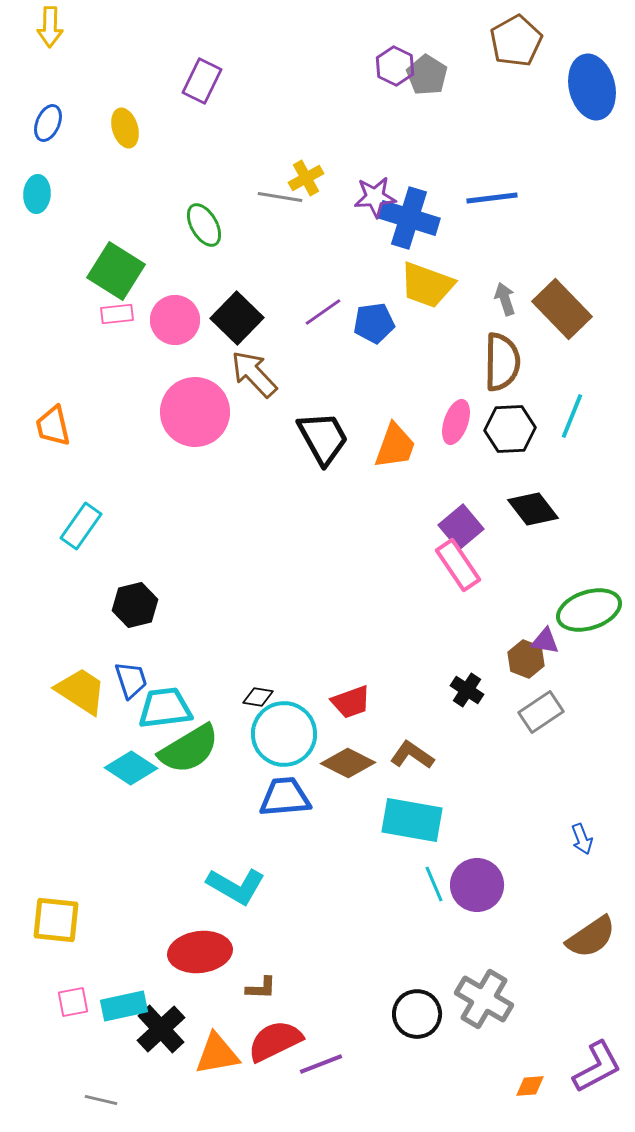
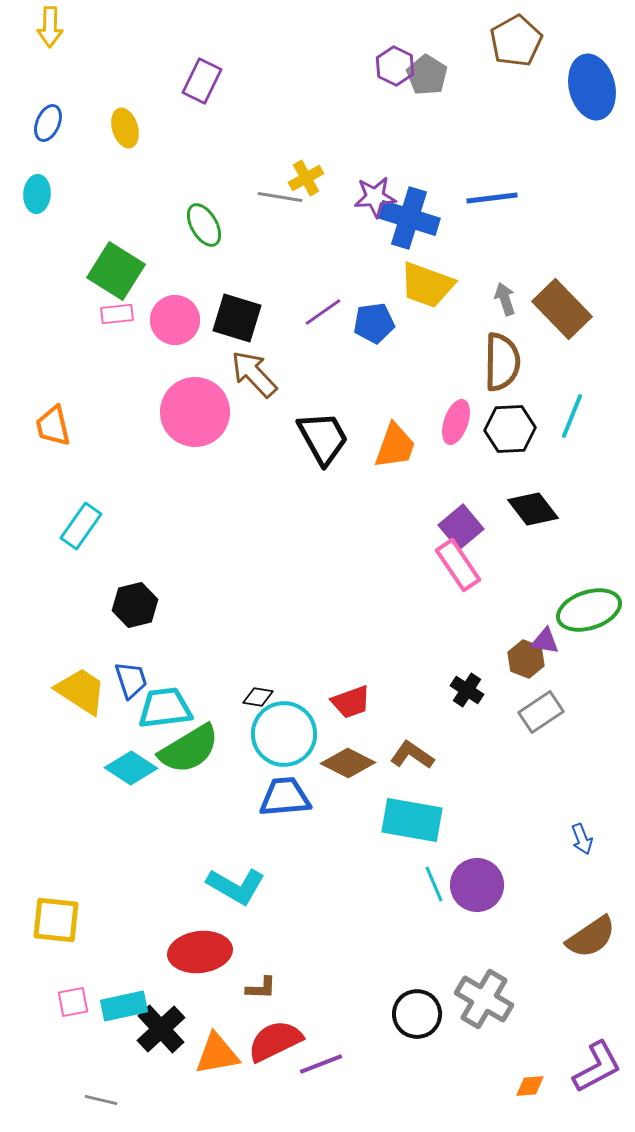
black square at (237, 318): rotated 27 degrees counterclockwise
